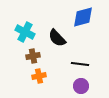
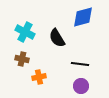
black semicircle: rotated 12 degrees clockwise
brown cross: moved 11 px left, 3 px down; rotated 24 degrees clockwise
orange cross: moved 1 px down
